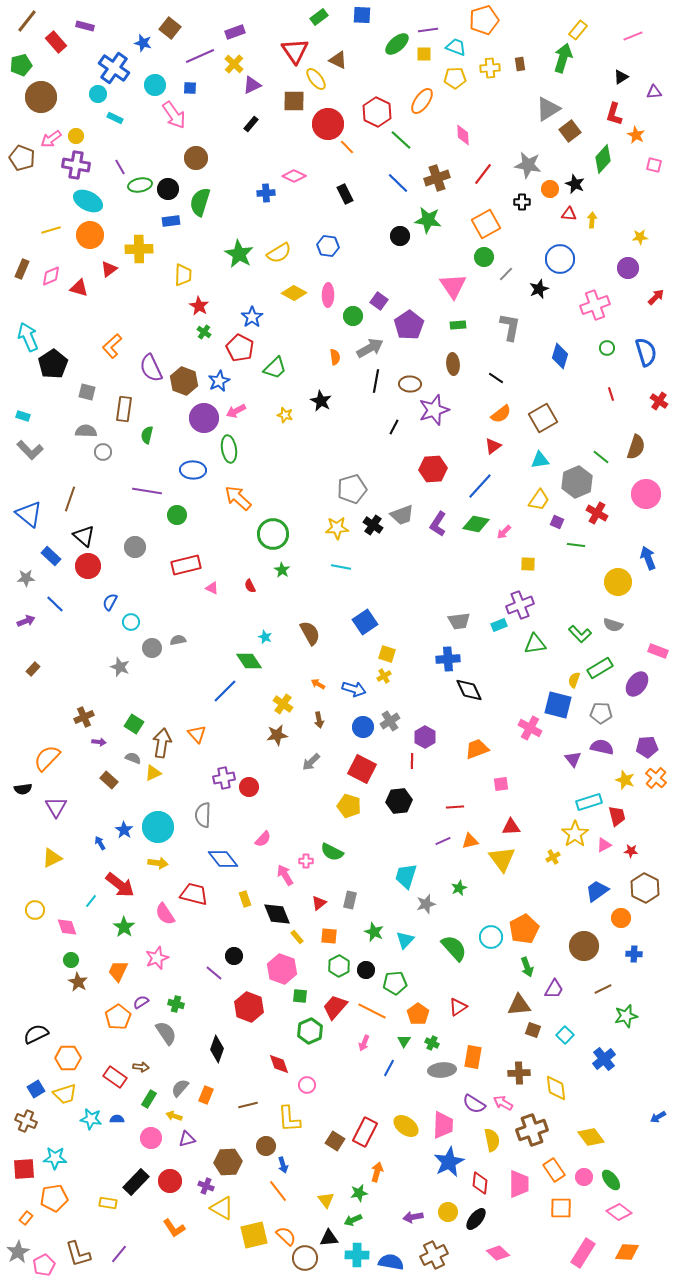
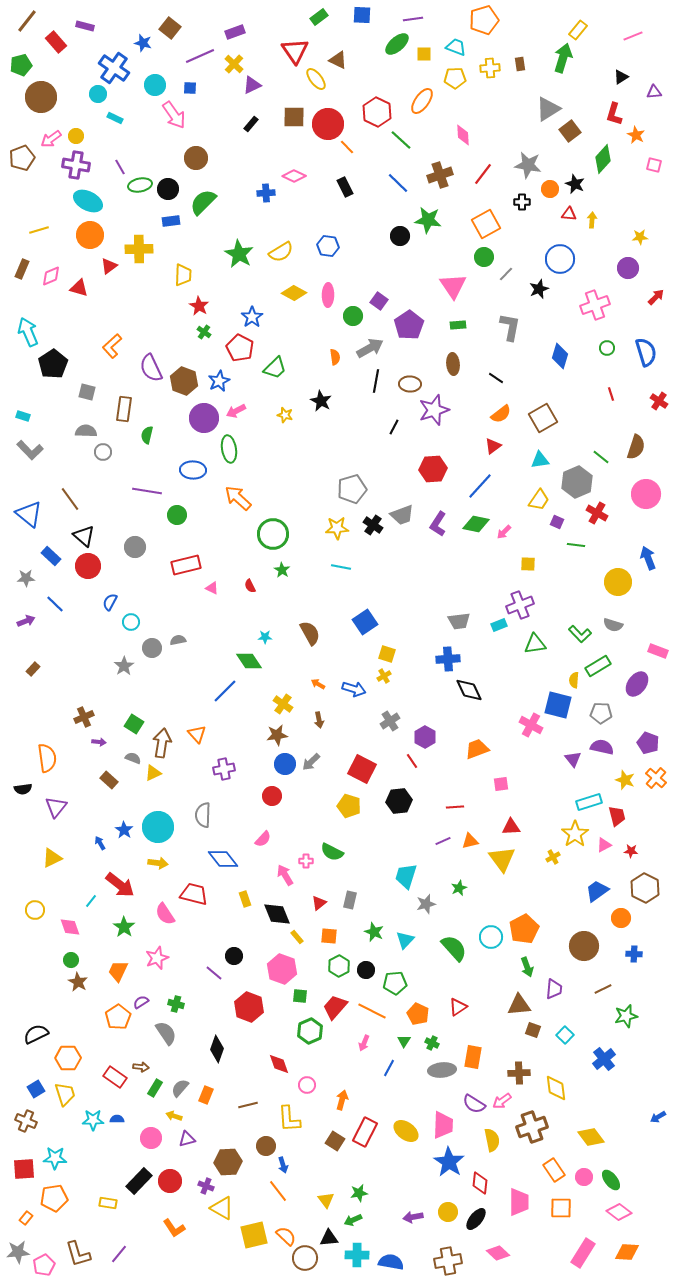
purple line at (428, 30): moved 15 px left, 11 px up
brown square at (294, 101): moved 16 px down
brown pentagon at (22, 158): rotated 30 degrees clockwise
brown cross at (437, 178): moved 3 px right, 3 px up
black rectangle at (345, 194): moved 7 px up
green semicircle at (200, 202): moved 3 px right; rotated 28 degrees clockwise
yellow line at (51, 230): moved 12 px left
yellow semicircle at (279, 253): moved 2 px right, 1 px up
red triangle at (109, 269): moved 3 px up
cyan arrow at (28, 337): moved 5 px up
brown line at (70, 499): rotated 55 degrees counterclockwise
cyan star at (265, 637): rotated 24 degrees counterclockwise
gray star at (120, 667): moved 4 px right, 1 px up; rotated 18 degrees clockwise
green rectangle at (600, 668): moved 2 px left, 2 px up
yellow semicircle at (574, 680): rotated 14 degrees counterclockwise
blue circle at (363, 727): moved 78 px left, 37 px down
pink cross at (530, 728): moved 1 px right, 3 px up
purple pentagon at (647, 747): moved 1 px right, 4 px up; rotated 25 degrees clockwise
orange semicircle at (47, 758): rotated 128 degrees clockwise
red line at (412, 761): rotated 35 degrees counterclockwise
purple cross at (224, 778): moved 9 px up
red circle at (249, 787): moved 23 px right, 9 px down
purple triangle at (56, 807): rotated 10 degrees clockwise
pink diamond at (67, 927): moved 3 px right
purple trapezoid at (554, 989): rotated 25 degrees counterclockwise
orange pentagon at (418, 1014): rotated 10 degrees counterclockwise
yellow trapezoid at (65, 1094): rotated 90 degrees counterclockwise
green rectangle at (149, 1099): moved 6 px right, 11 px up
pink arrow at (503, 1103): moved 1 px left, 2 px up; rotated 66 degrees counterclockwise
cyan star at (91, 1119): moved 2 px right, 1 px down; rotated 10 degrees counterclockwise
yellow ellipse at (406, 1126): moved 5 px down
brown cross at (532, 1130): moved 3 px up
blue star at (449, 1162): rotated 12 degrees counterclockwise
orange arrow at (377, 1172): moved 35 px left, 72 px up
black rectangle at (136, 1182): moved 3 px right, 1 px up
pink trapezoid at (519, 1184): moved 18 px down
gray star at (18, 1252): rotated 25 degrees clockwise
brown cross at (434, 1255): moved 14 px right, 6 px down; rotated 16 degrees clockwise
